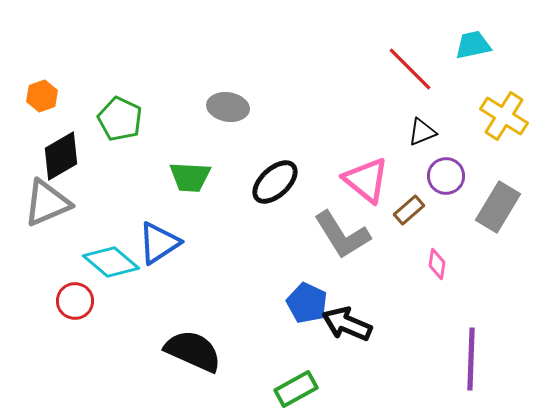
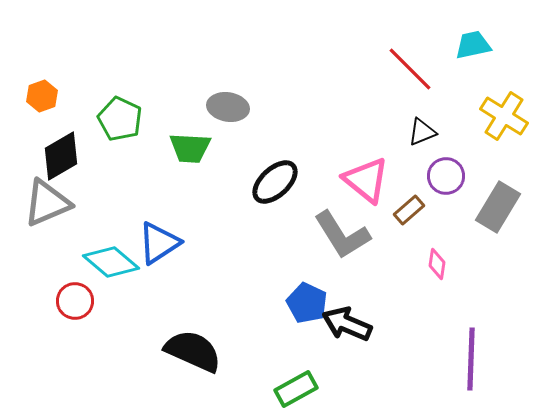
green trapezoid: moved 29 px up
